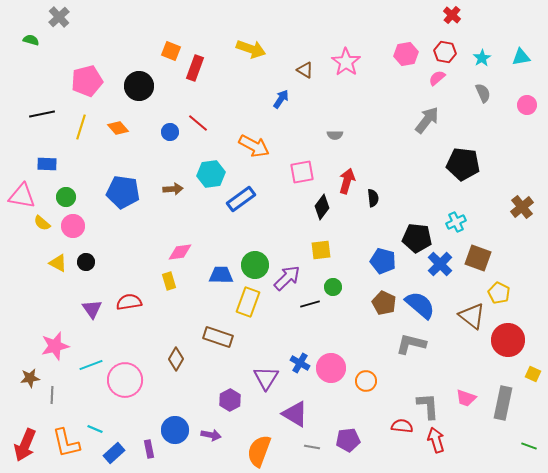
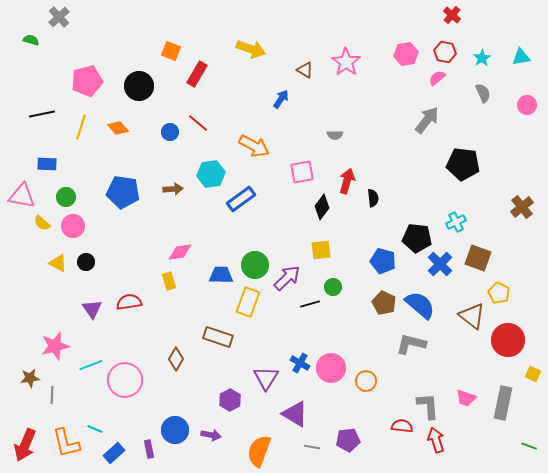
red rectangle at (195, 68): moved 2 px right, 6 px down; rotated 10 degrees clockwise
